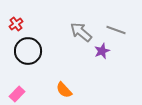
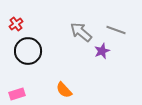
pink rectangle: rotated 28 degrees clockwise
